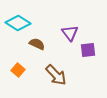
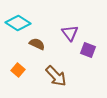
purple square: rotated 28 degrees clockwise
brown arrow: moved 1 px down
